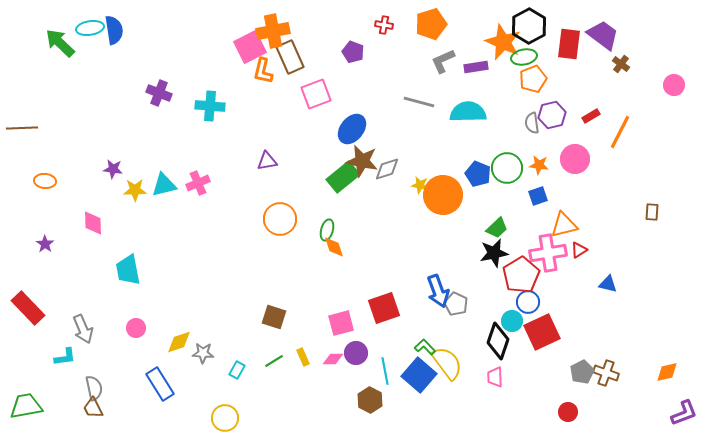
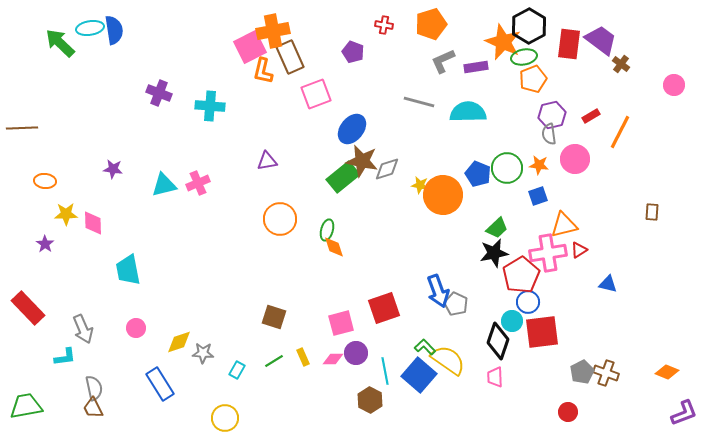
purple trapezoid at (603, 35): moved 2 px left, 5 px down
gray semicircle at (532, 123): moved 17 px right, 11 px down
yellow star at (135, 190): moved 69 px left, 24 px down
red square at (542, 332): rotated 18 degrees clockwise
yellow semicircle at (447, 363): moved 1 px right, 3 px up; rotated 18 degrees counterclockwise
orange diamond at (667, 372): rotated 35 degrees clockwise
